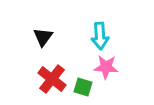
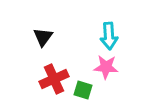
cyan arrow: moved 9 px right
red cross: moved 2 px right; rotated 28 degrees clockwise
green square: moved 3 px down
